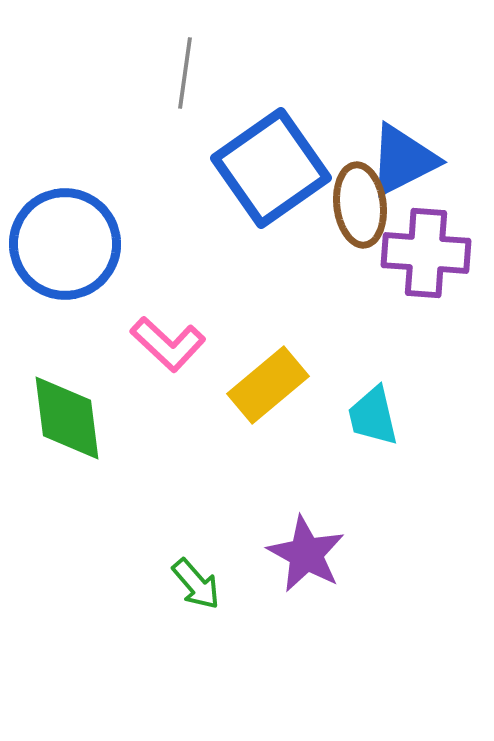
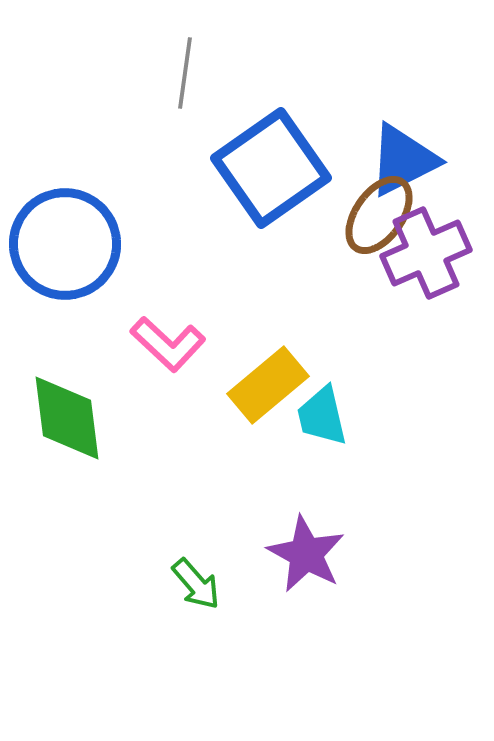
brown ellipse: moved 19 px right, 10 px down; rotated 42 degrees clockwise
purple cross: rotated 28 degrees counterclockwise
cyan trapezoid: moved 51 px left
